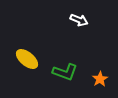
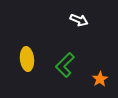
yellow ellipse: rotated 45 degrees clockwise
green L-shape: moved 7 px up; rotated 115 degrees clockwise
